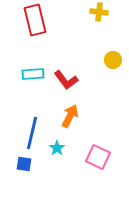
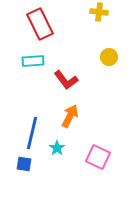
red rectangle: moved 5 px right, 4 px down; rotated 12 degrees counterclockwise
yellow circle: moved 4 px left, 3 px up
cyan rectangle: moved 13 px up
